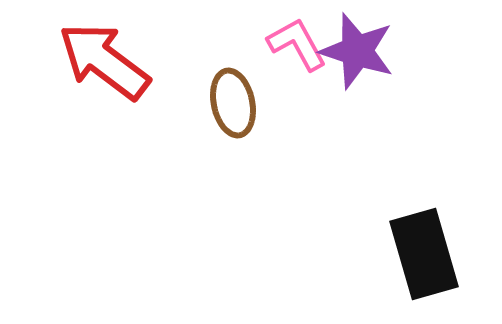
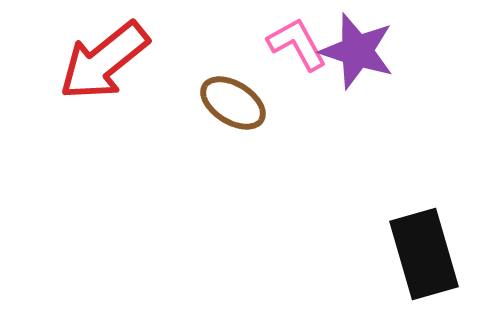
red arrow: rotated 76 degrees counterclockwise
brown ellipse: rotated 46 degrees counterclockwise
